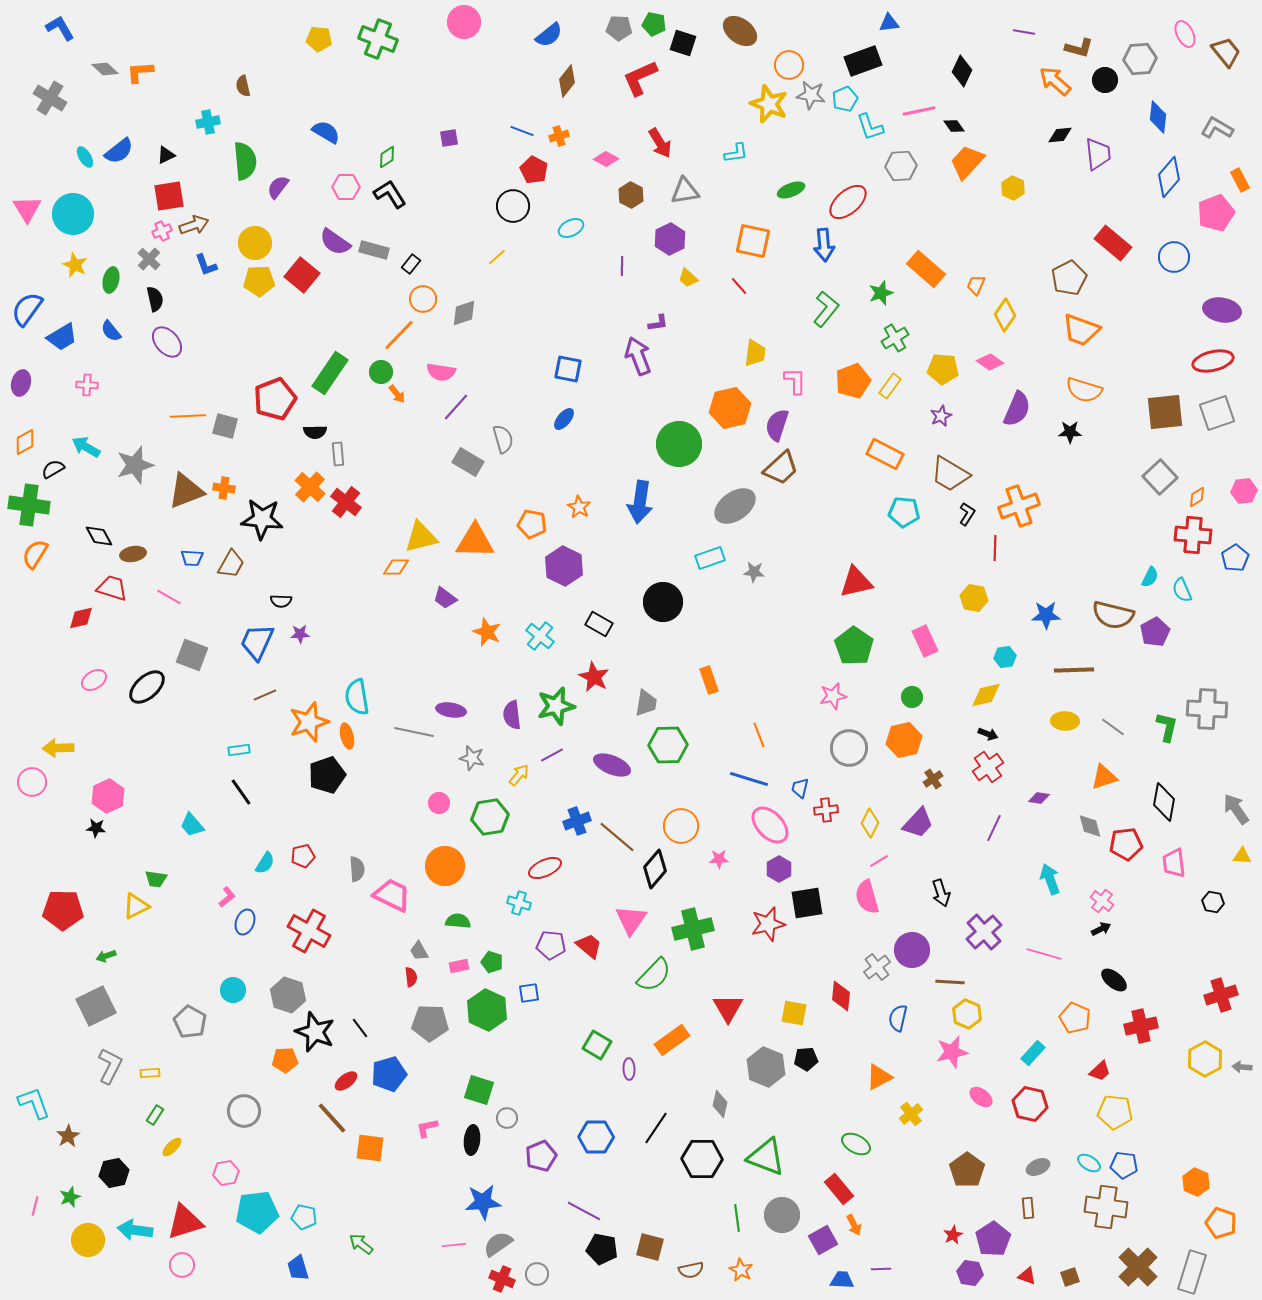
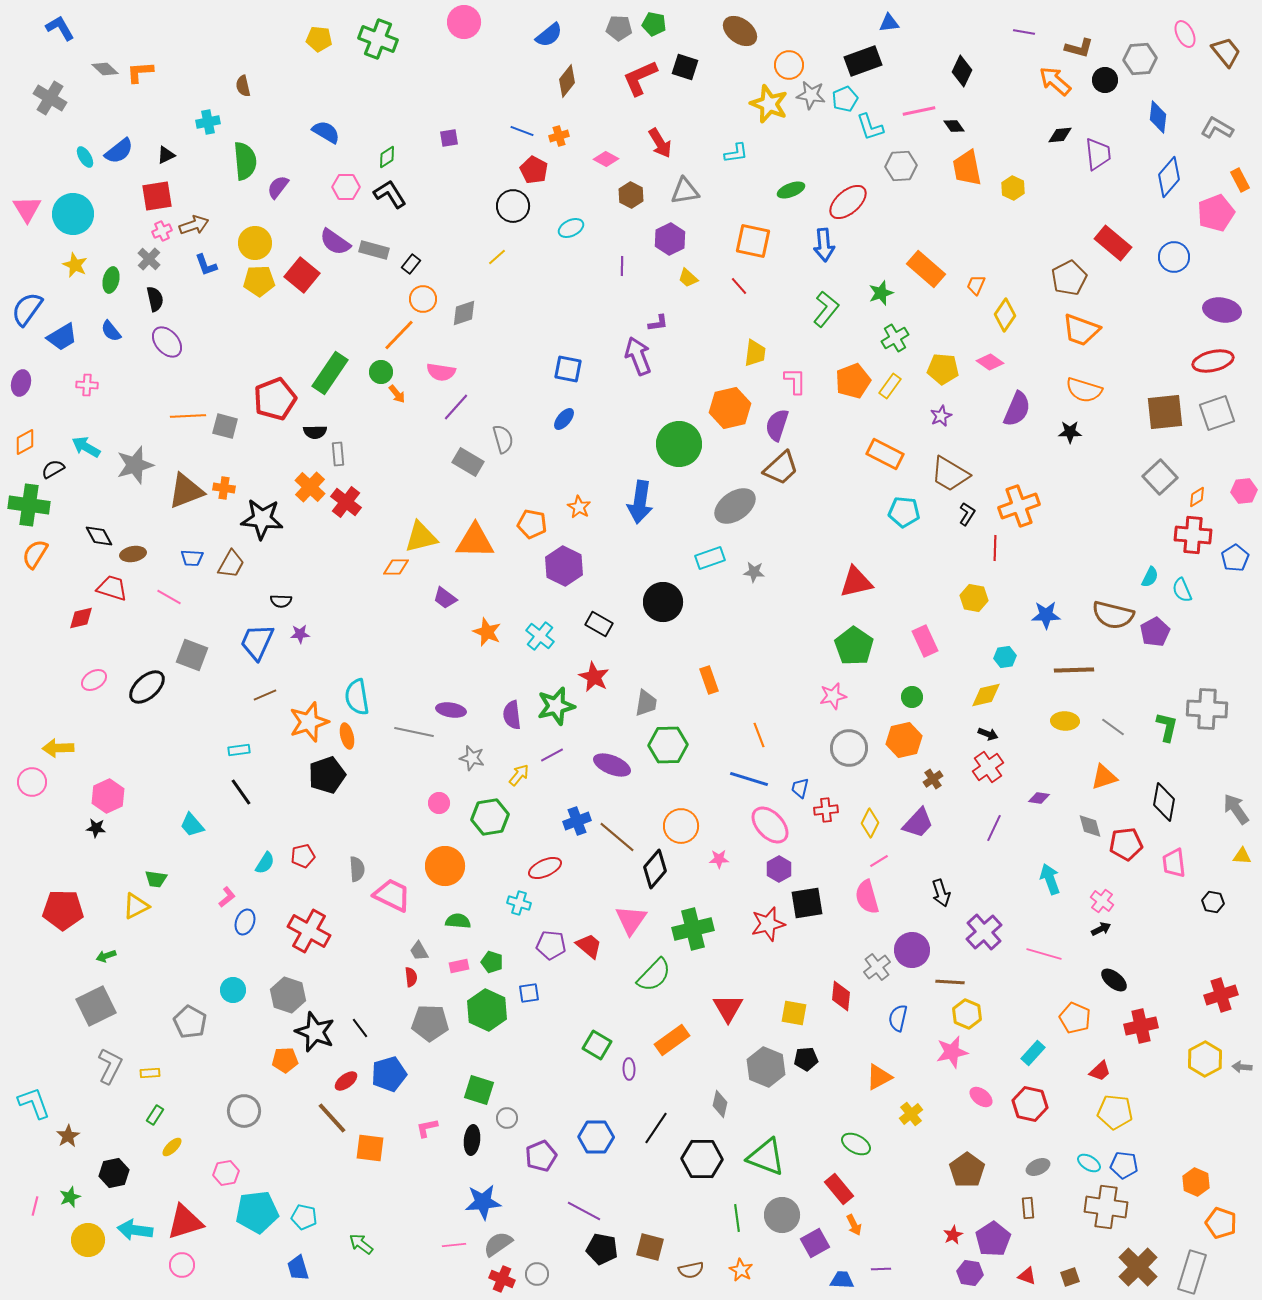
black square at (683, 43): moved 2 px right, 24 px down
orange trapezoid at (967, 162): moved 6 px down; rotated 54 degrees counterclockwise
red square at (169, 196): moved 12 px left
purple square at (823, 1240): moved 8 px left, 3 px down
